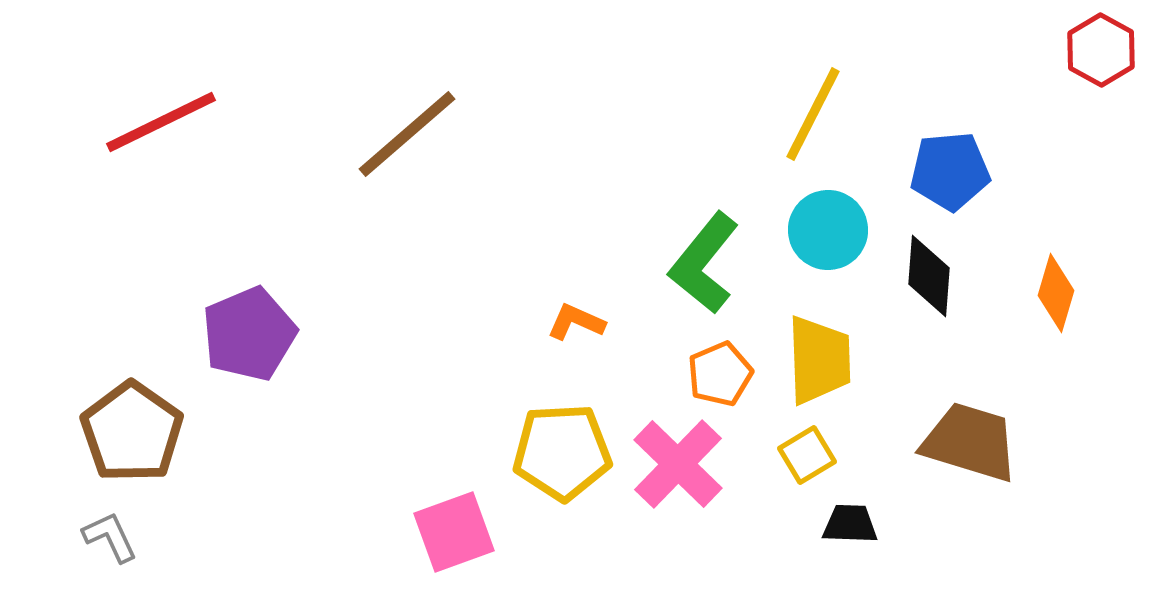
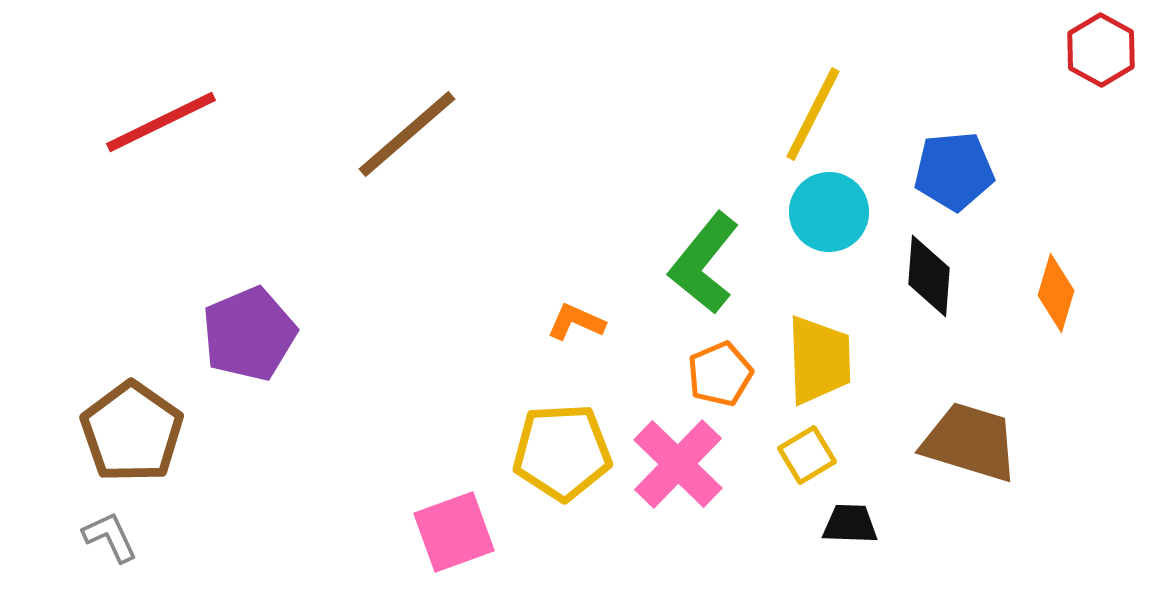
blue pentagon: moved 4 px right
cyan circle: moved 1 px right, 18 px up
